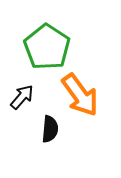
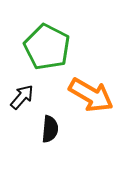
green pentagon: rotated 6 degrees counterclockwise
orange arrow: moved 11 px right; rotated 24 degrees counterclockwise
